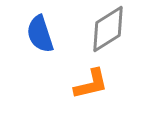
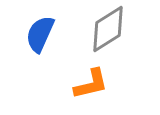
blue semicircle: rotated 42 degrees clockwise
